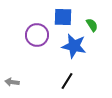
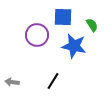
black line: moved 14 px left
